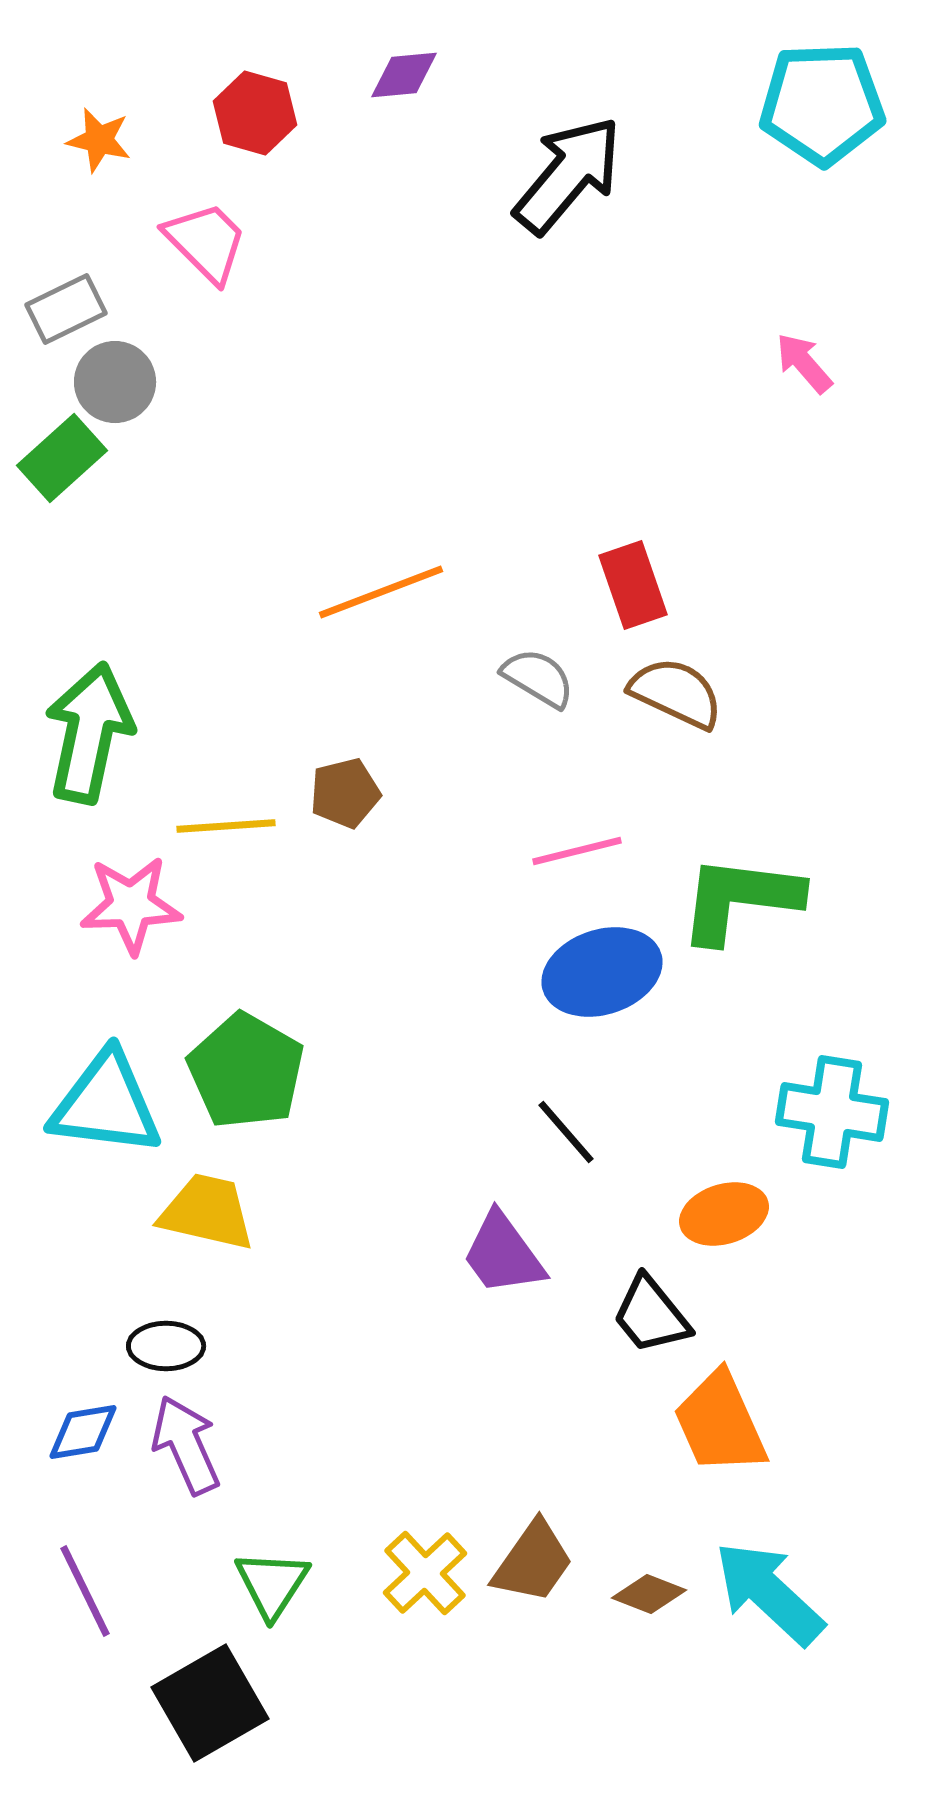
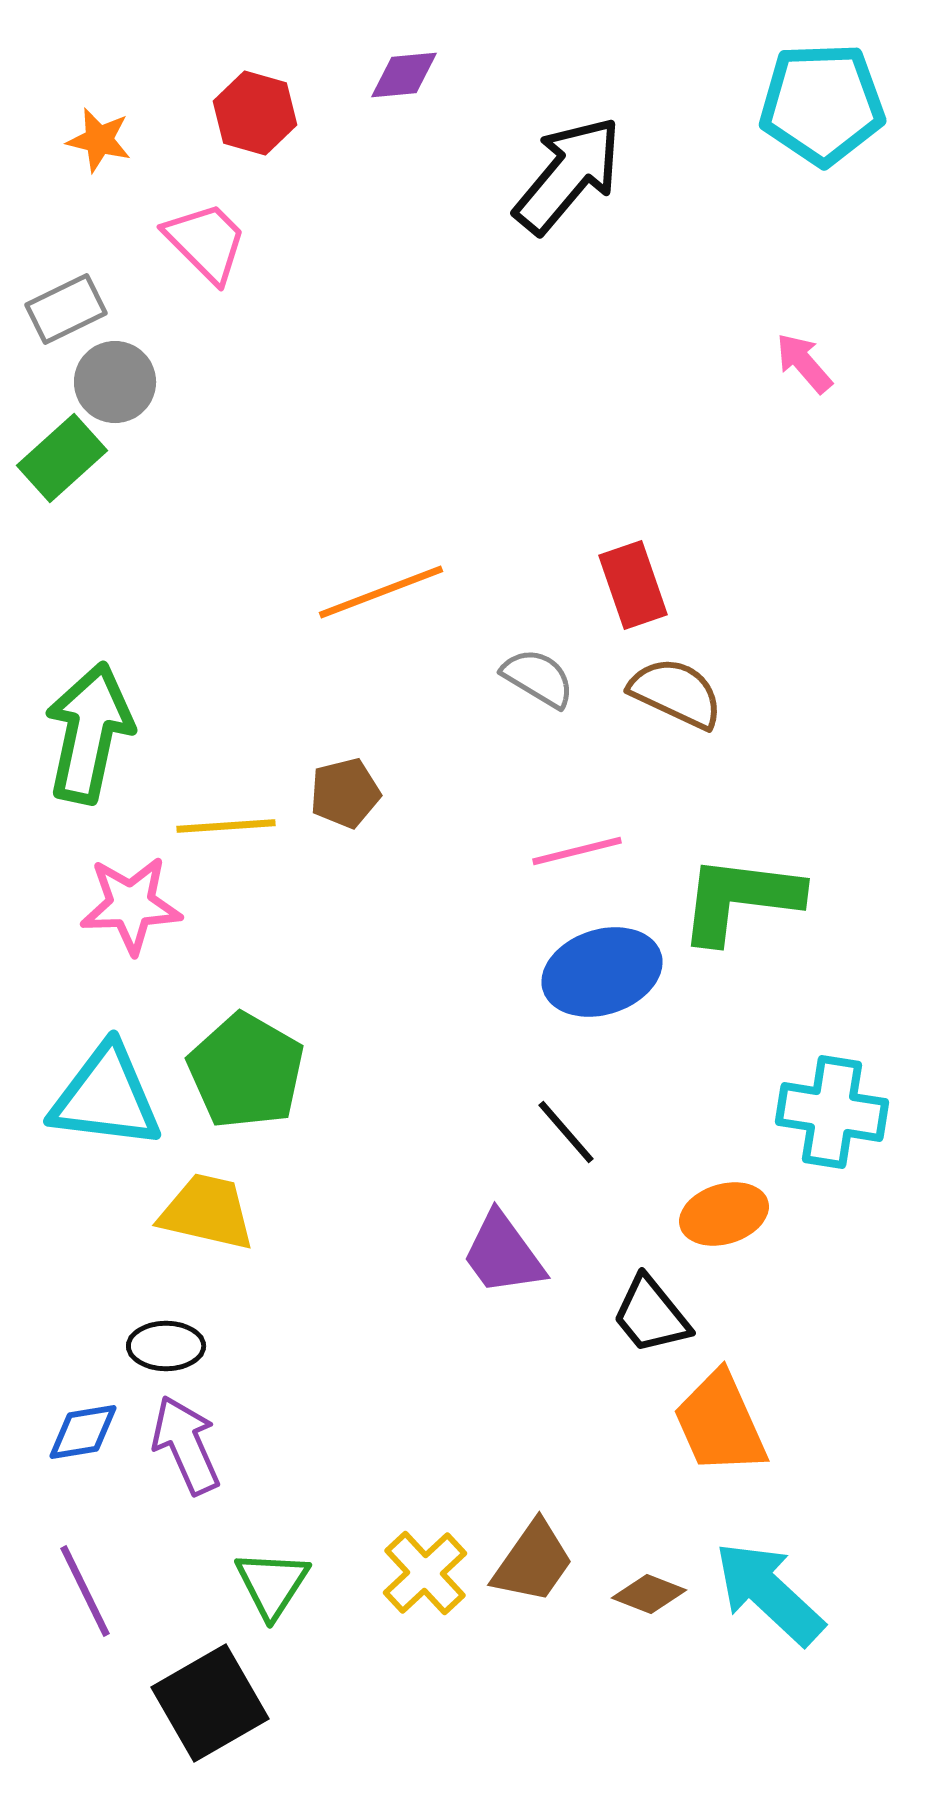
cyan triangle: moved 7 px up
